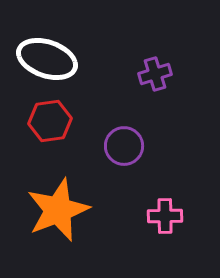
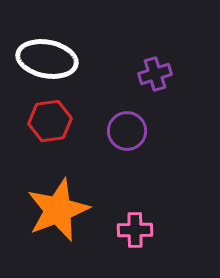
white ellipse: rotated 8 degrees counterclockwise
purple circle: moved 3 px right, 15 px up
pink cross: moved 30 px left, 14 px down
